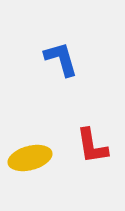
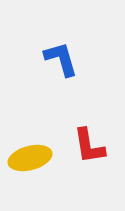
red L-shape: moved 3 px left
